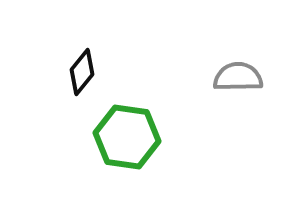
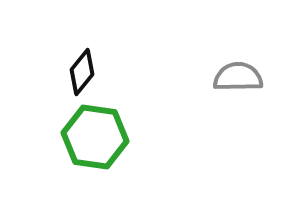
green hexagon: moved 32 px left
